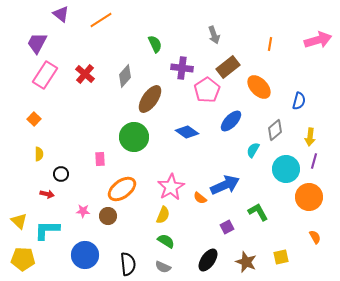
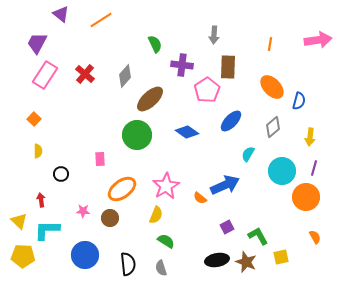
gray arrow at (214, 35): rotated 24 degrees clockwise
pink arrow at (318, 40): rotated 8 degrees clockwise
brown rectangle at (228, 67): rotated 50 degrees counterclockwise
purple cross at (182, 68): moved 3 px up
orange ellipse at (259, 87): moved 13 px right
brown ellipse at (150, 99): rotated 12 degrees clockwise
gray diamond at (275, 130): moved 2 px left, 3 px up
green circle at (134, 137): moved 3 px right, 2 px up
cyan semicircle at (253, 150): moved 5 px left, 4 px down
yellow semicircle at (39, 154): moved 1 px left, 3 px up
purple line at (314, 161): moved 7 px down
cyan circle at (286, 169): moved 4 px left, 2 px down
pink star at (171, 187): moved 5 px left, 1 px up
red arrow at (47, 194): moved 6 px left, 6 px down; rotated 112 degrees counterclockwise
orange circle at (309, 197): moved 3 px left
green L-shape at (258, 212): moved 24 px down
yellow semicircle at (163, 215): moved 7 px left
brown circle at (108, 216): moved 2 px right, 2 px down
yellow pentagon at (23, 259): moved 3 px up
black ellipse at (208, 260): moved 9 px right; rotated 45 degrees clockwise
gray semicircle at (163, 267): moved 2 px left, 1 px down; rotated 49 degrees clockwise
